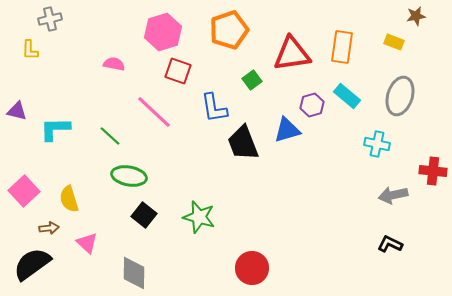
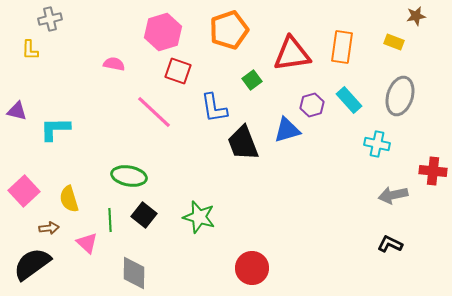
cyan rectangle: moved 2 px right, 4 px down; rotated 8 degrees clockwise
green line: moved 84 px down; rotated 45 degrees clockwise
